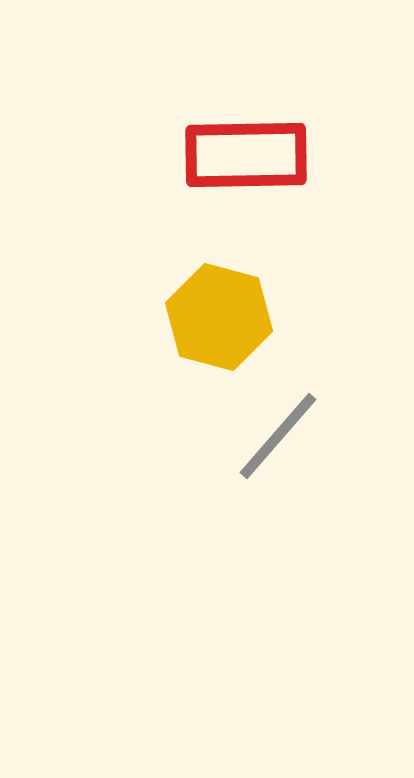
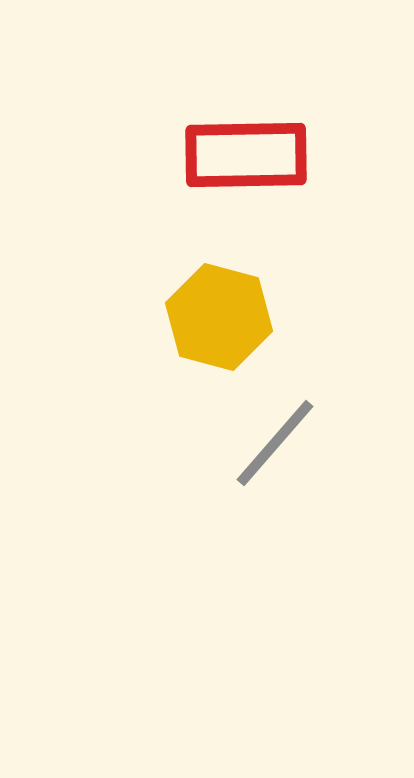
gray line: moved 3 px left, 7 px down
